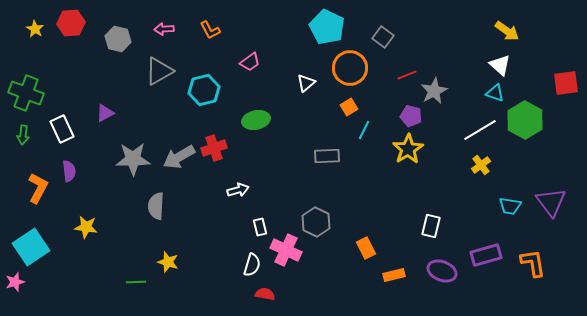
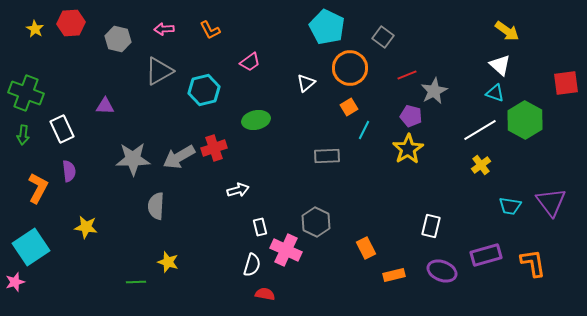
purple triangle at (105, 113): moved 7 px up; rotated 30 degrees clockwise
